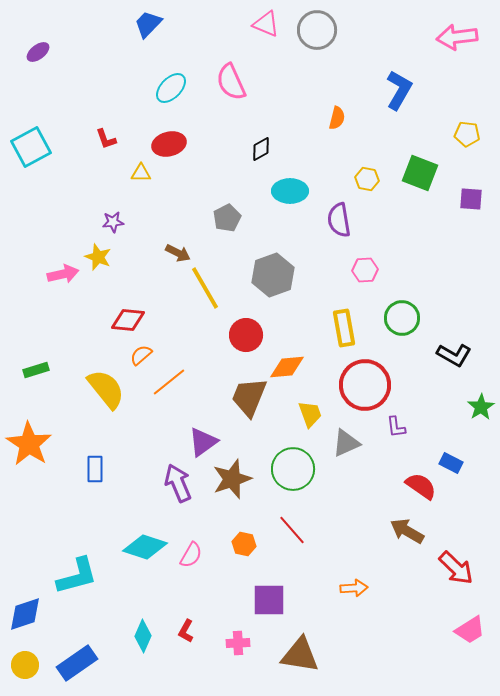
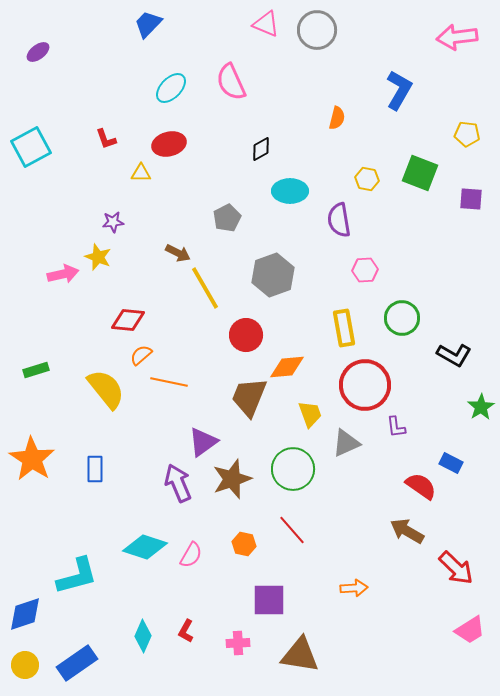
orange line at (169, 382): rotated 51 degrees clockwise
orange star at (29, 444): moved 3 px right, 15 px down
